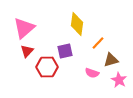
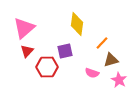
orange line: moved 4 px right
